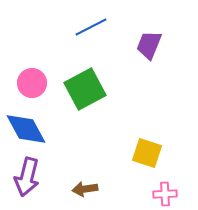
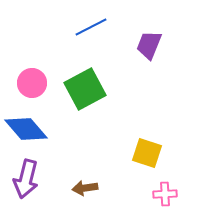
blue diamond: rotated 12 degrees counterclockwise
purple arrow: moved 1 px left, 2 px down
brown arrow: moved 1 px up
